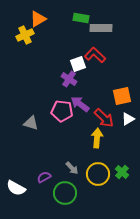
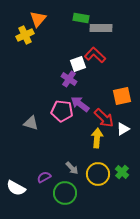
orange triangle: rotated 18 degrees counterclockwise
white triangle: moved 5 px left, 10 px down
